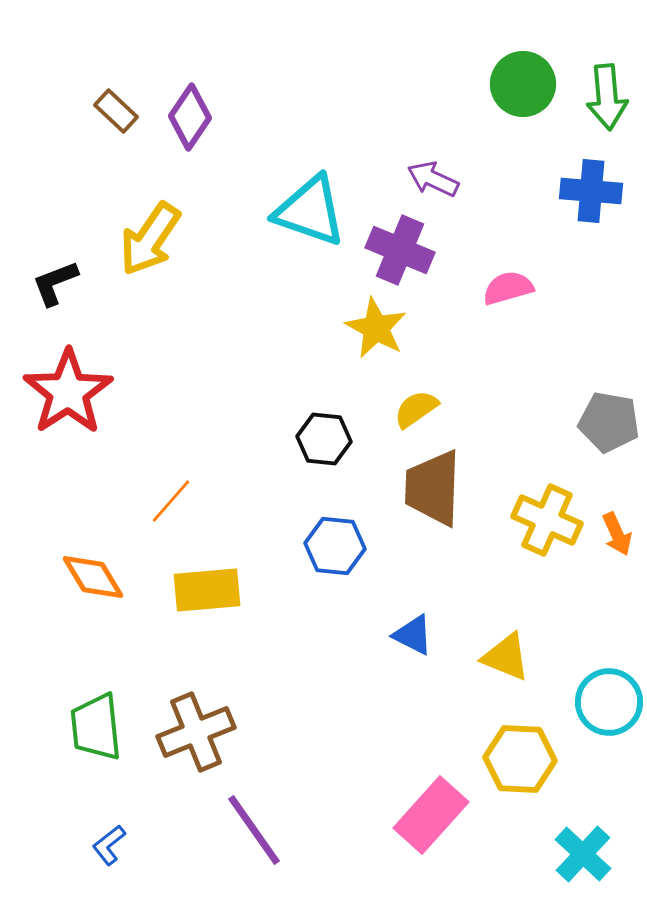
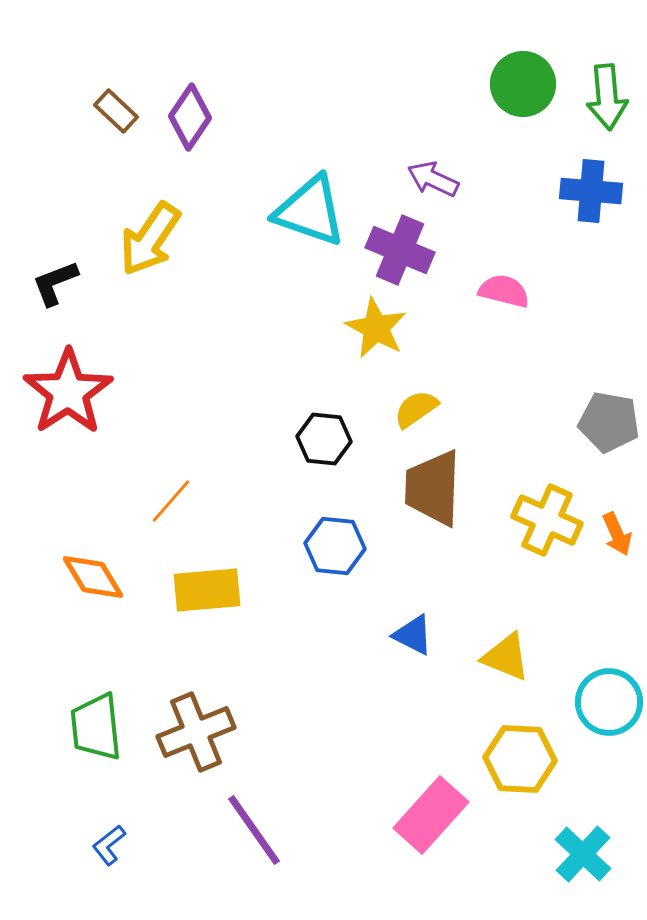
pink semicircle: moved 4 px left, 3 px down; rotated 30 degrees clockwise
